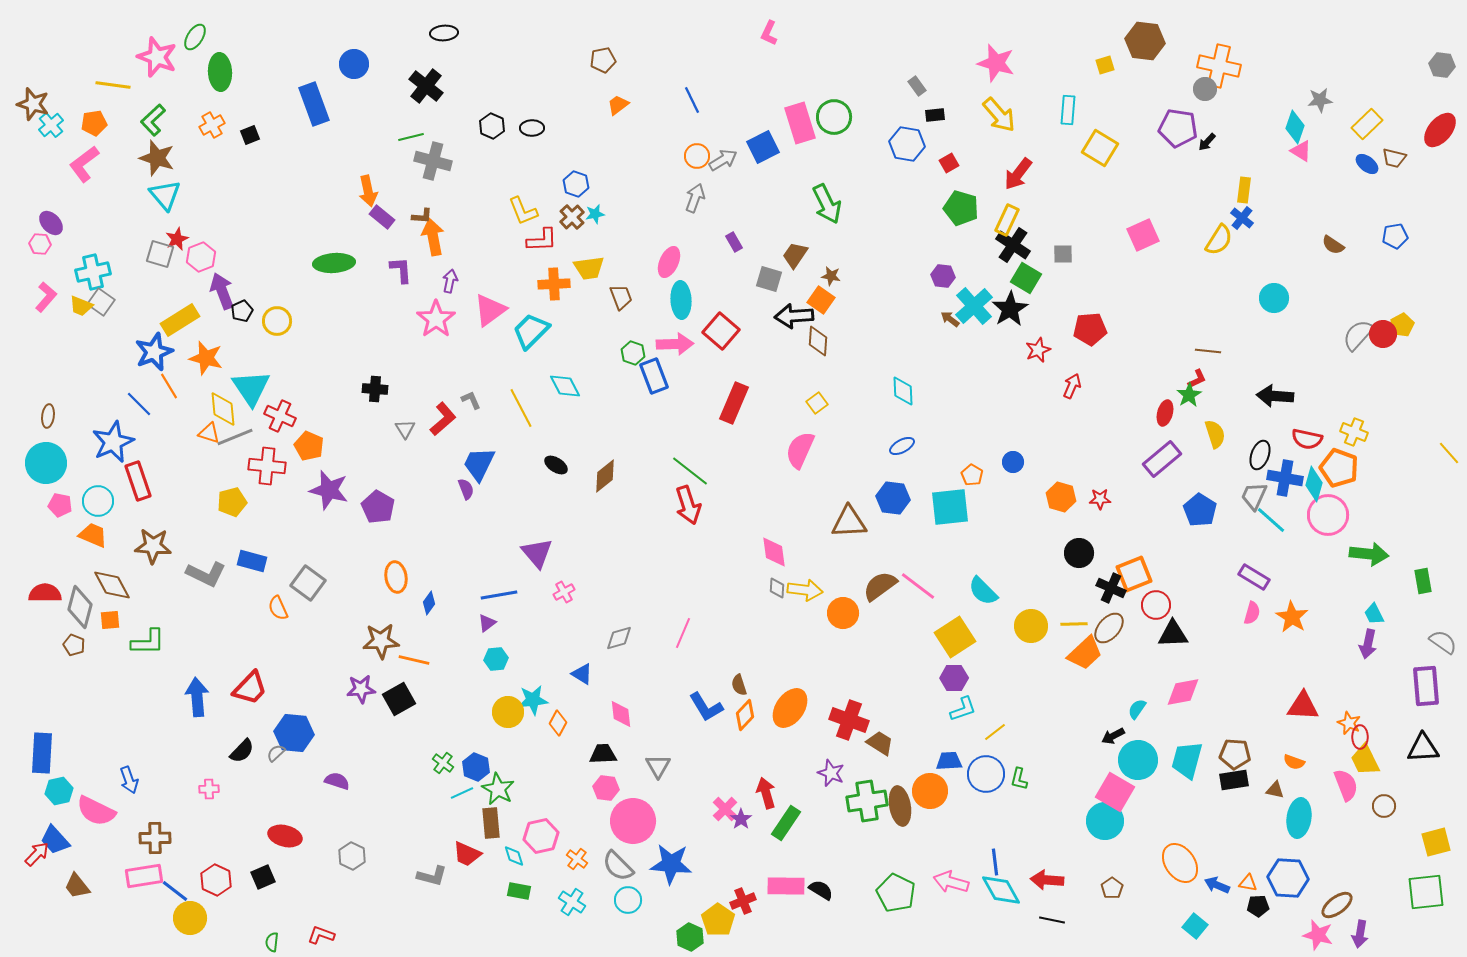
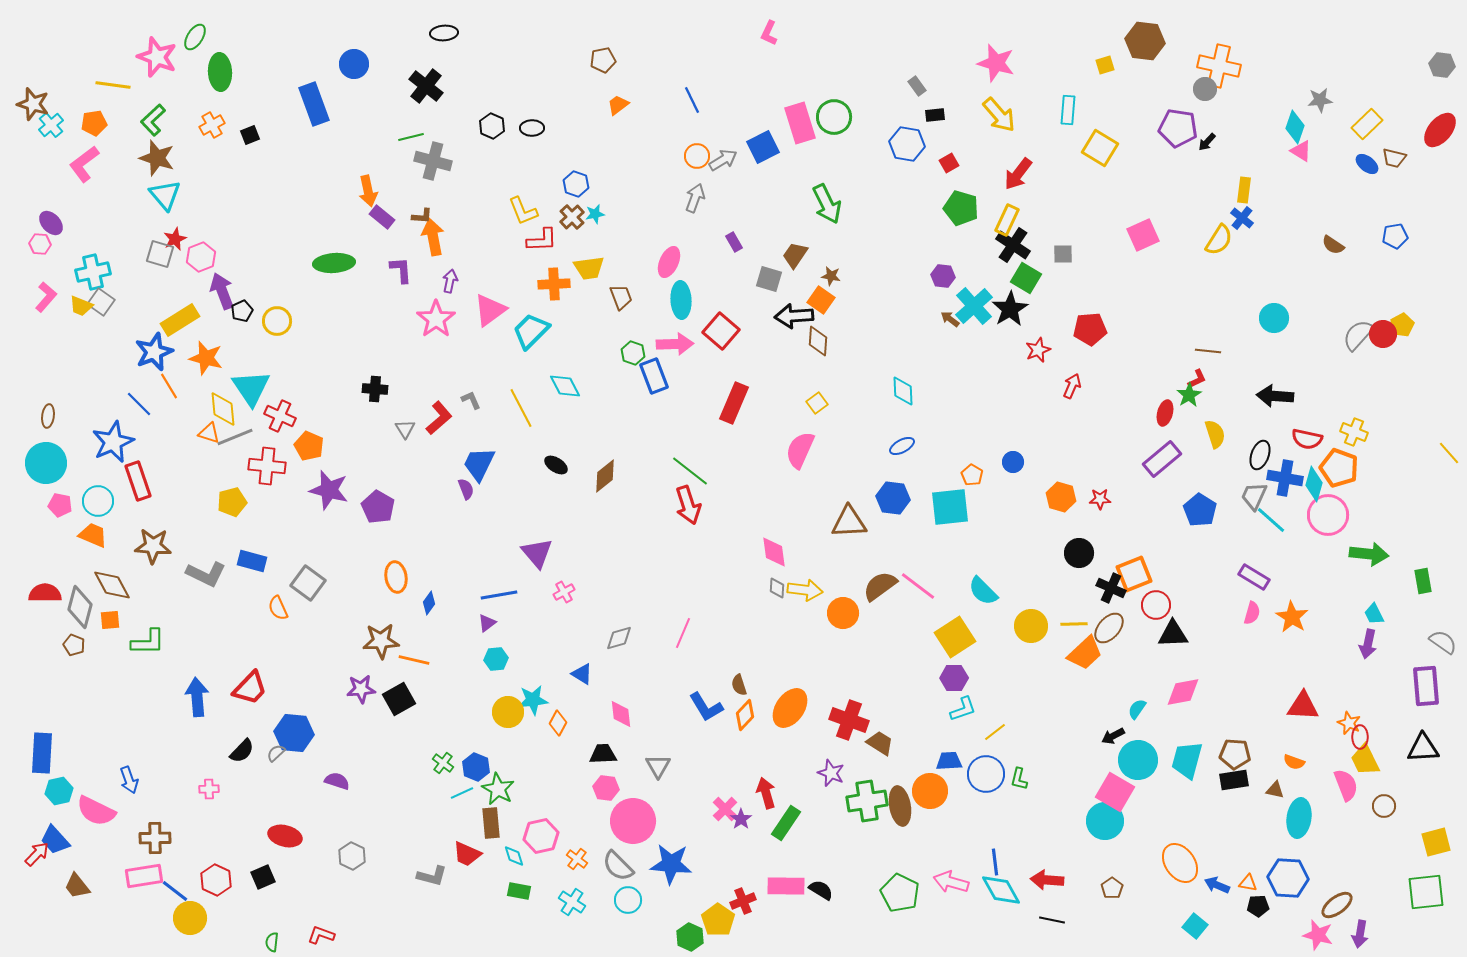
red star at (177, 239): moved 2 px left
cyan circle at (1274, 298): moved 20 px down
red L-shape at (443, 419): moved 4 px left, 1 px up
green pentagon at (896, 893): moved 4 px right
